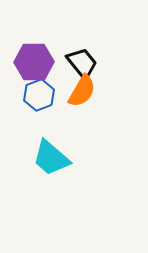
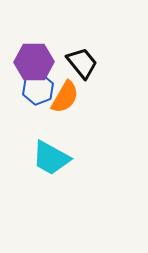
orange semicircle: moved 17 px left, 6 px down
blue hexagon: moved 1 px left, 6 px up
cyan trapezoid: rotated 12 degrees counterclockwise
